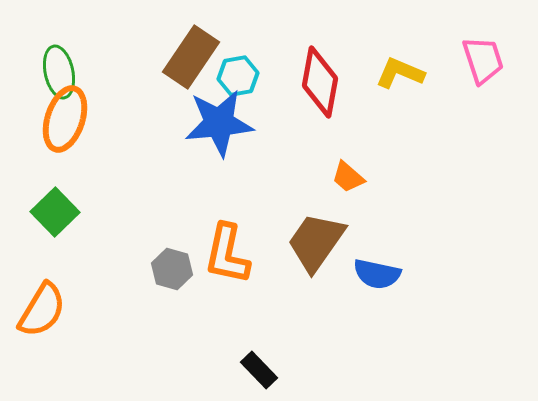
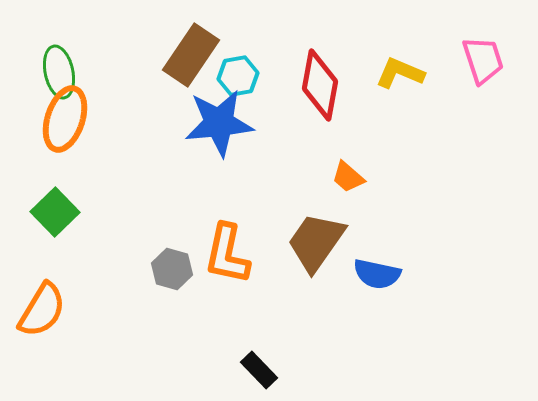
brown rectangle: moved 2 px up
red diamond: moved 3 px down
